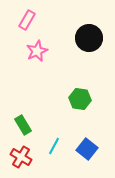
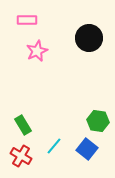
pink rectangle: rotated 60 degrees clockwise
green hexagon: moved 18 px right, 22 px down
cyan line: rotated 12 degrees clockwise
red cross: moved 1 px up
